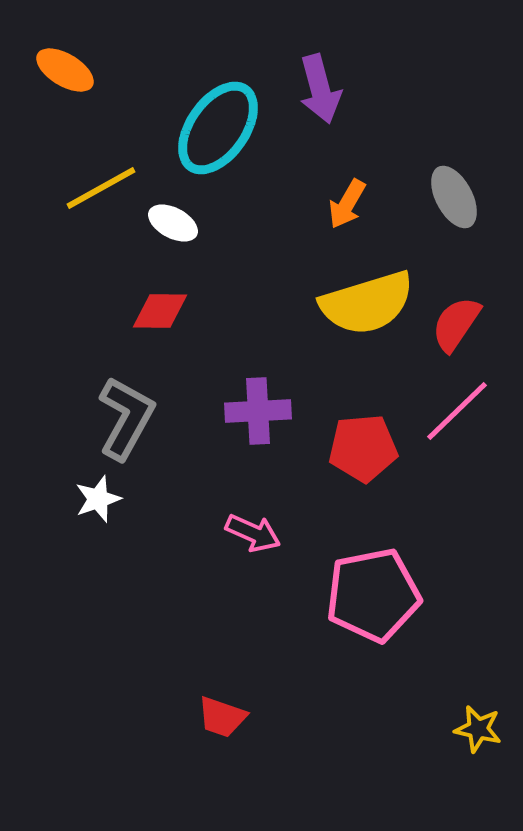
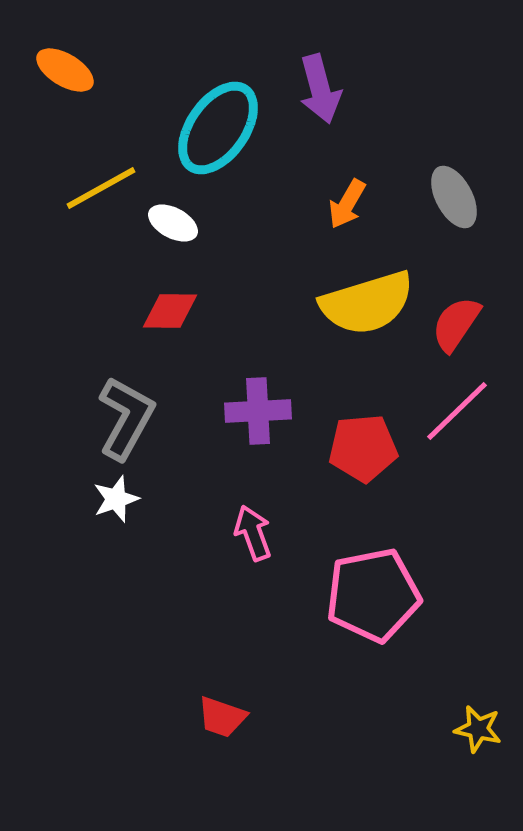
red diamond: moved 10 px right
white star: moved 18 px right
pink arrow: rotated 134 degrees counterclockwise
